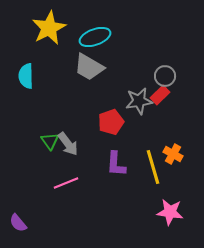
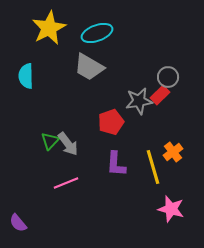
cyan ellipse: moved 2 px right, 4 px up
gray circle: moved 3 px right, 1 px down
green triangle: rotated 18 degrees clockwise
orange cross: moved 2 px up; rotated 24 degrees clockwise
pink star: moved 1 px right, 3 px up; rotated 8 degrees clockwise
